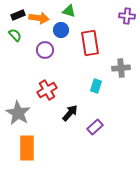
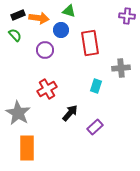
red cross: moved 1 px up
